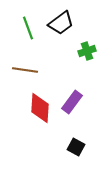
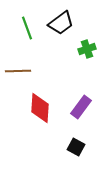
green line: moved 1 px left
green cross: moved 2 px up
brown line: moved 7 px left, 1 px down; rotated 10 degrees counterclockwise
purple rectangle: moved 9 px right, 5 px down
